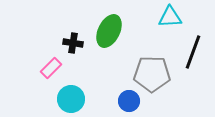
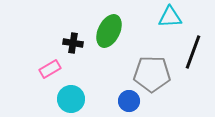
pink rectangle: moved 1 px left, 1 px down; rotated 15 degrees clockwise
